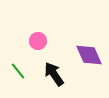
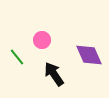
pink circle: moved 4 px right, 1 px up
green line: moved 1 px left, 14 px up
